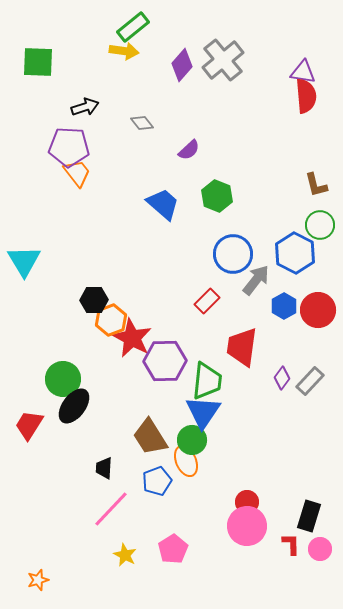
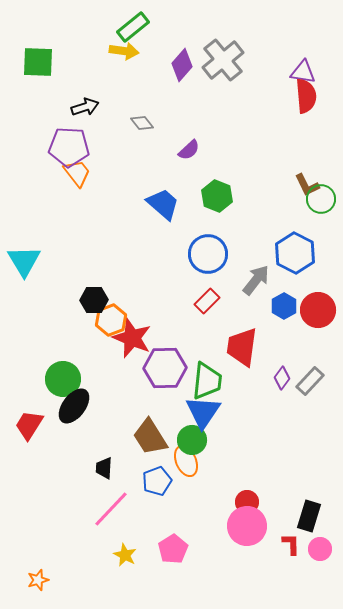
brown L-shape at (316, 185): moved 9 px left; rotated 12 degrees counterclockwise
green circle at (320, 225): moved 1 px right, 26 px up
blue circle at (233, 254): moved 25 px left
red star at (132, 338): rotated 6 degrees counterclockwise
purple hexagon at (165, 361): moved 7 px down
